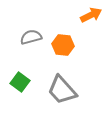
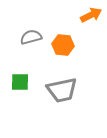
green square: rotated 36 degrees counterclockwise
gray trapezoid: rotated 60 degrees counterclockwise
